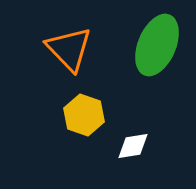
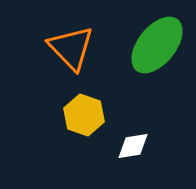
green ellipse: rotated 16 degrees clockwise
orange triangle: moved 2 px right, 1 px up
